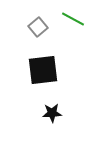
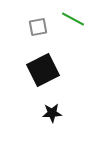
gray square: rotated 30 degrees clockwise
black square: rotated 20 degrees counterclockwise
